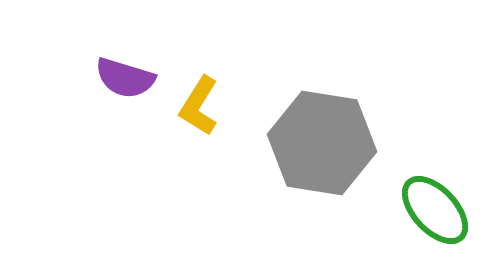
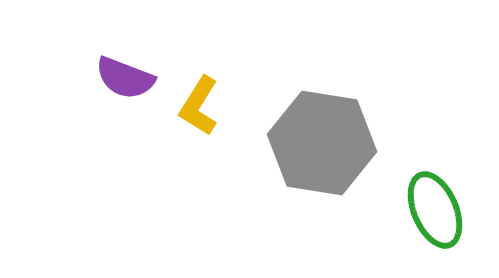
purple semicircle: rotated 4 degrees clockwise
green ellipse: rotated 20 degrees clockwise
